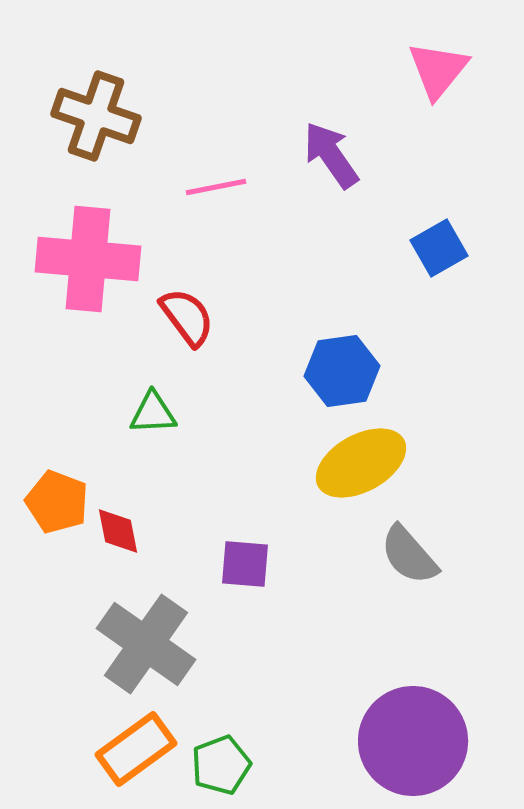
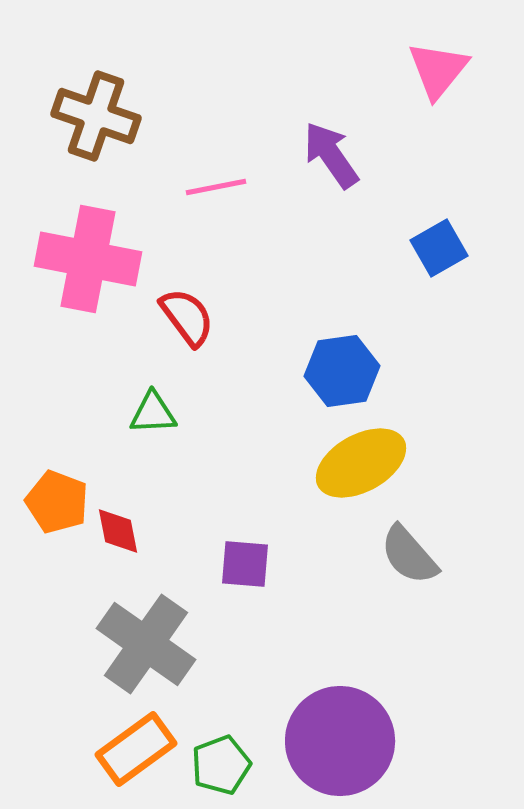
pink cross: rotated 6 degrees clockwise
purple circle: moved 73 px left
